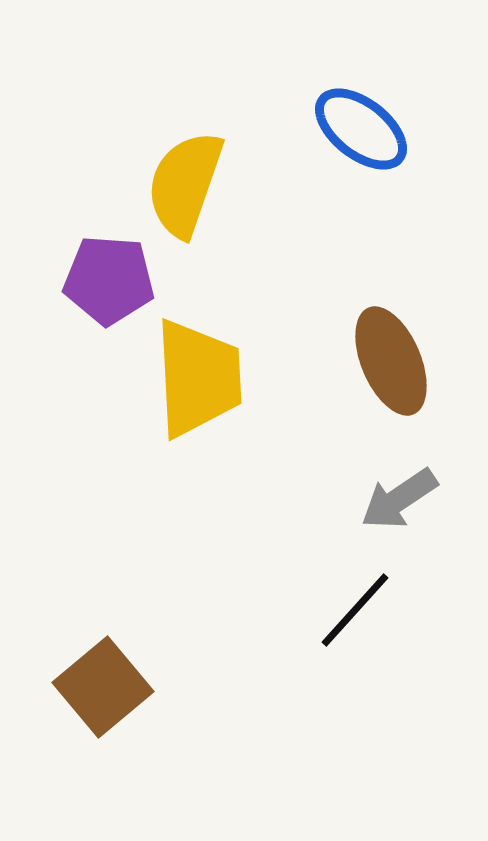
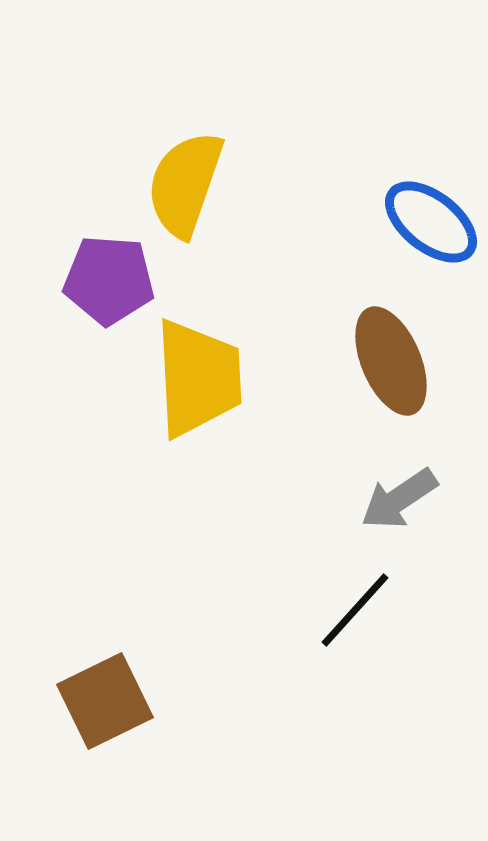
blue ellipse: moved 70 px right, 93 px down
brown square: moved 2 px right, 14 px down; rotated 14 degrees clockwise
